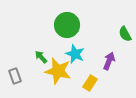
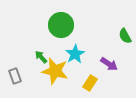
green circle: moved 6 px left
green semicircle: moved 2 px down
cyan star: rotated 18 degrees clockwise
purple arrow: moved 3 px down; rotated 102 degrees clockwise
yellow star: moved 3 px left
